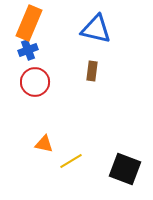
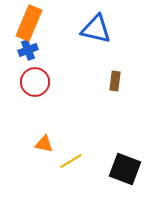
brown rectangle: moved 23 px right, 10 px down
